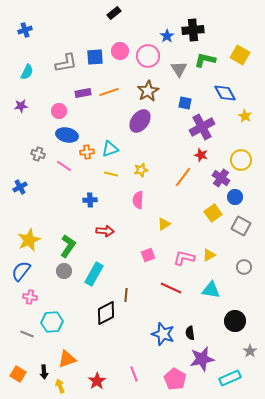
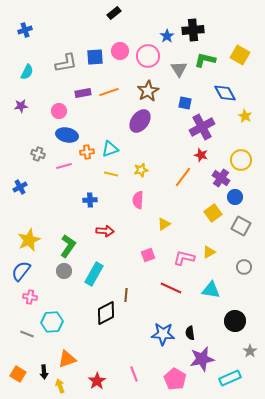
pink line at (64, 166): rotated 49 degrees counterclockwise
yellow triangle at (209, 255): moved 3 px up
blue star at (163, 334): rotated 15 degrees counterclockwise
